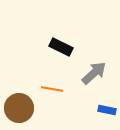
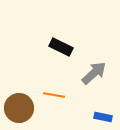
orange line: moved 2 px right, 6 px down
blue rectangle: moved 4 px left, 7 px down
